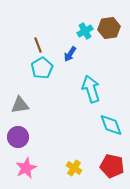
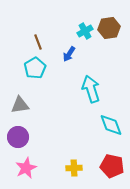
brown line: moved 3 px up
blue arrow: moved 1 px left
cyan pentagon: moved 7 px left
yellow cross: rotated 35 degrees counterclockwise
